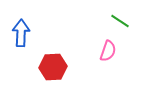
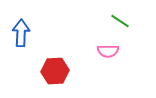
pink semicircle: rotated 70 degrees clockwise
red hexagon: moved 2 px right, 4 px down
